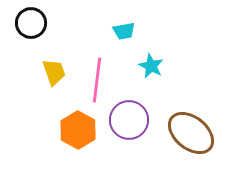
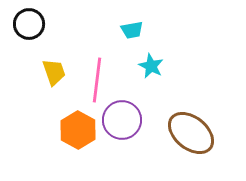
black circle: moved 2 px left, 1 px down
cyan trapezoid: moved 8 px right, 1 px up
purple circle: moved 7 px left
